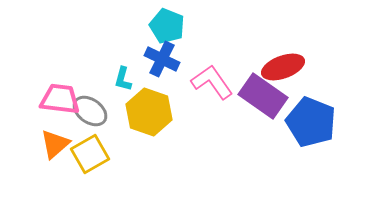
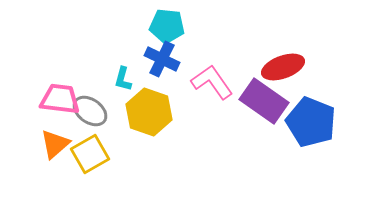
cyan pentagon: rotated 16 degrees counterclockwise
purple rectangle: moved 1 px right, 5 px down
